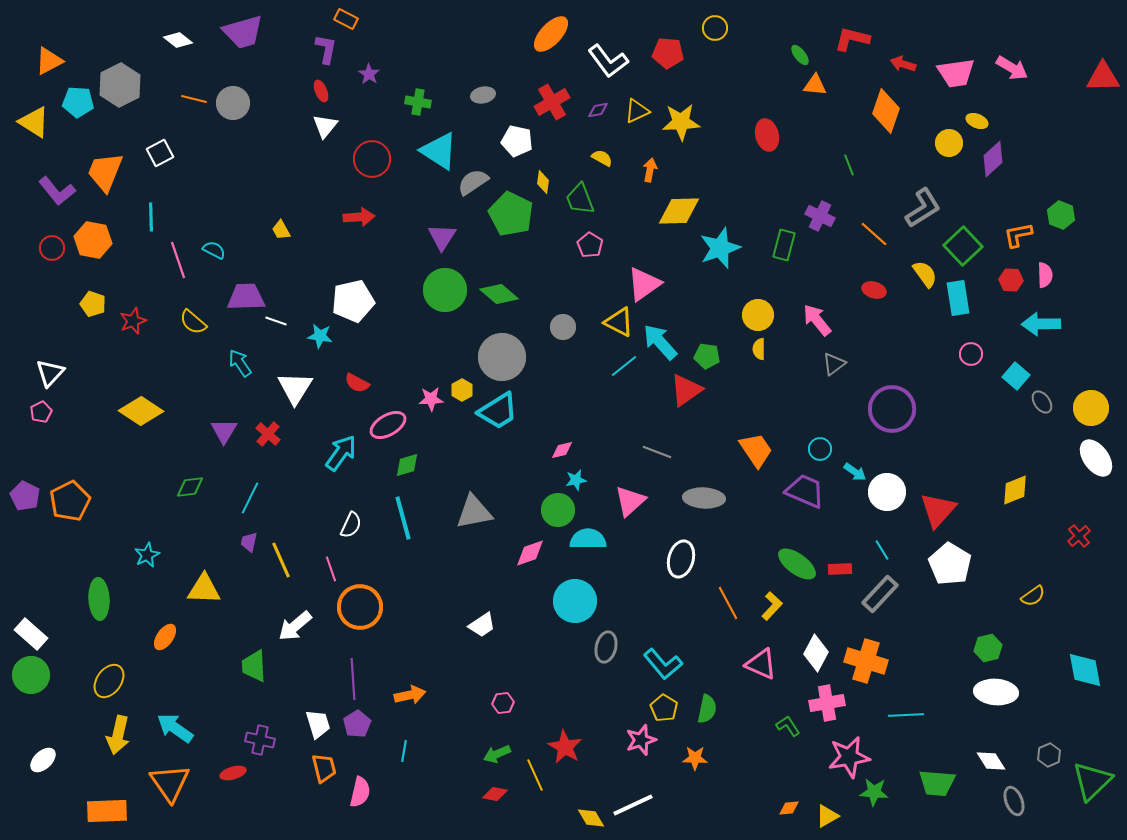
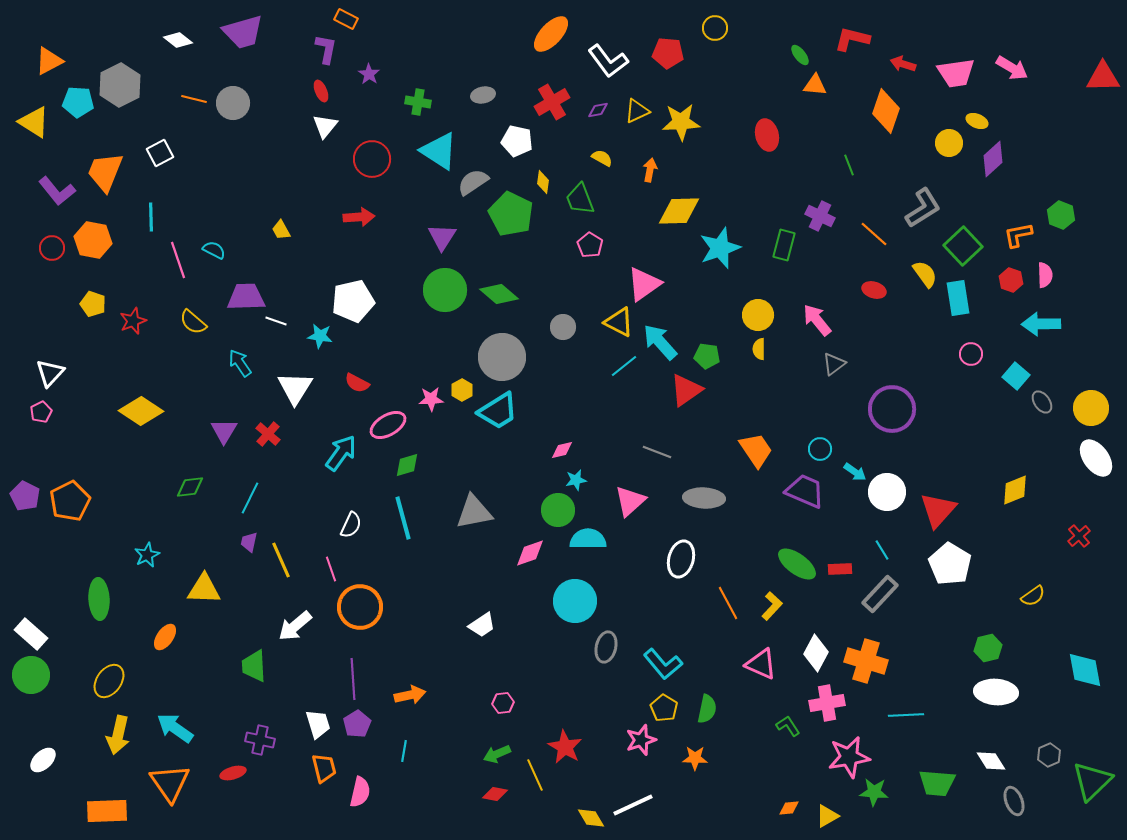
red hexagon at (1011, 280): rotated 15 degrees clockwise
